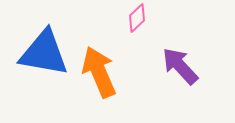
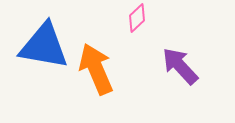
blue triangle: moved 7 px up
orange arrow: moved 3 px left, 3 px up
